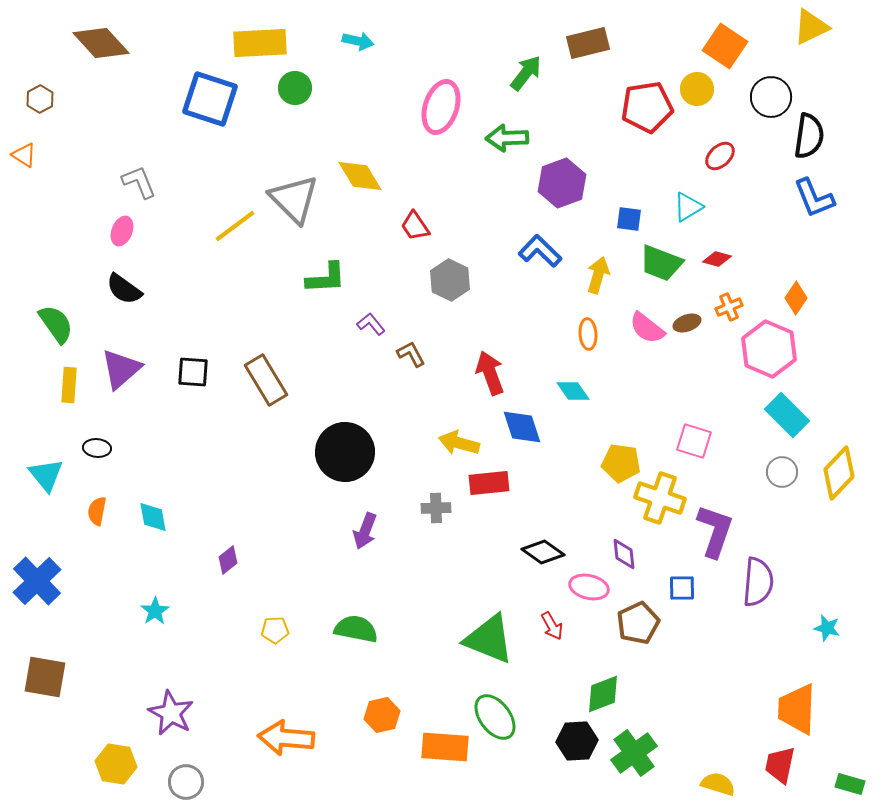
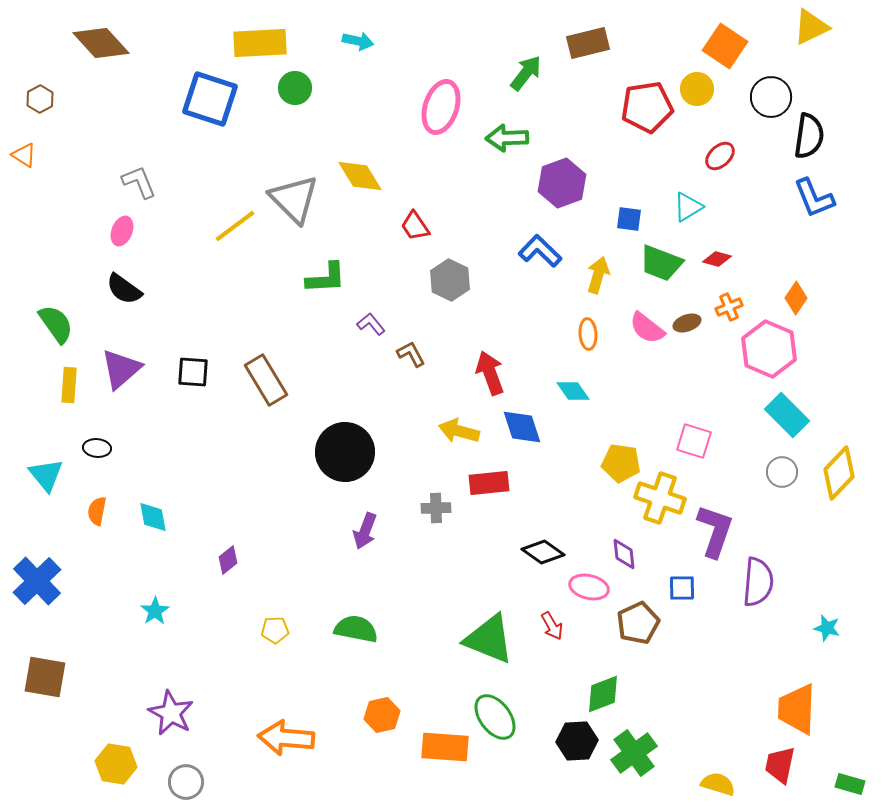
yellow arrow at (459, 443): moved 12 px up
